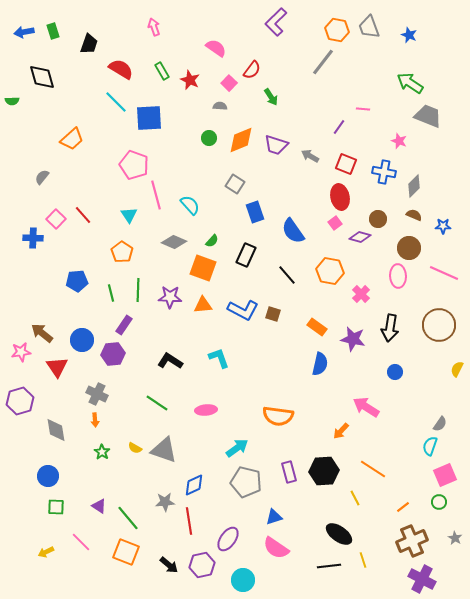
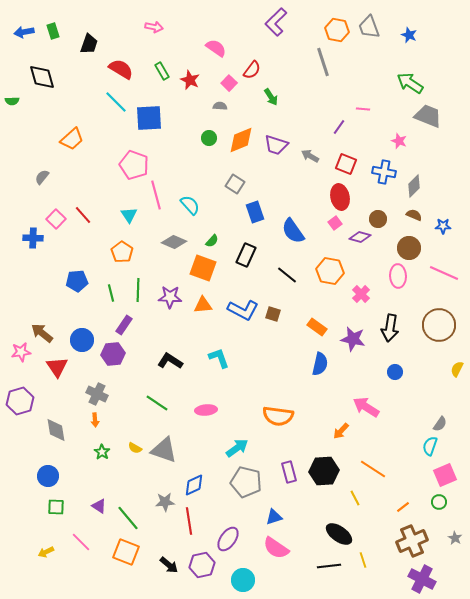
pink arrow at (154, 27): rotated 120 degrees clockwise
gray line at (323, 62): rotated 56 degrees counterclockwise
black line at (287, 275): rotated 10 degrees counterclockwise
